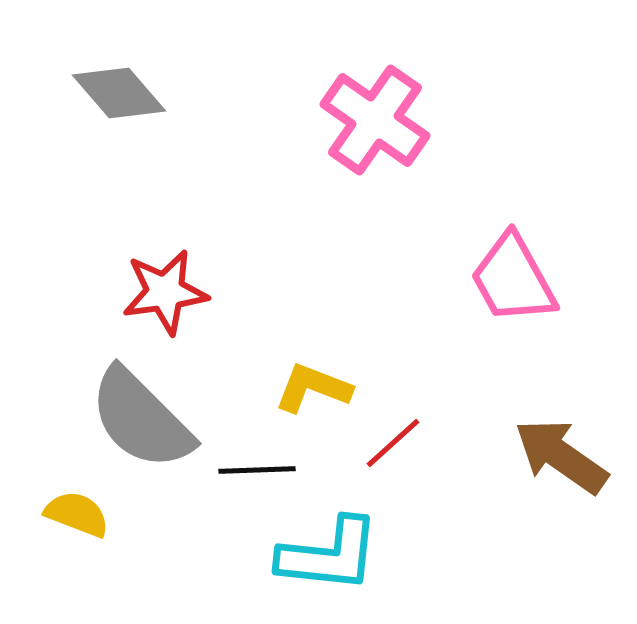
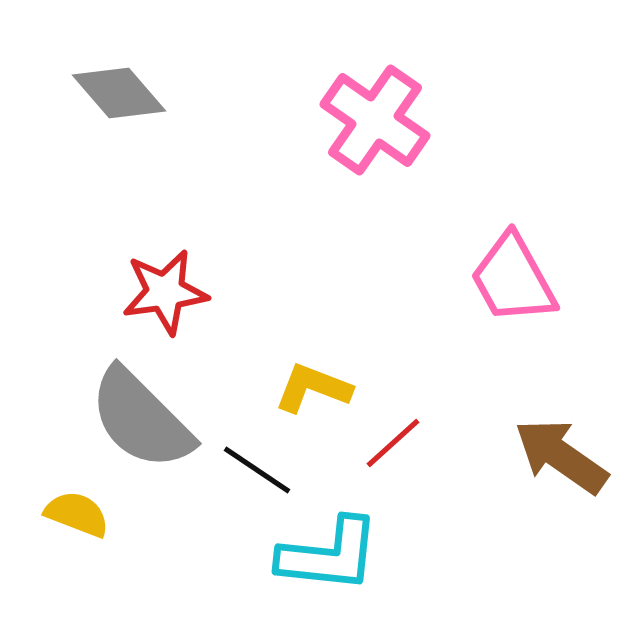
black line: rotated 36 degrees clockwise
